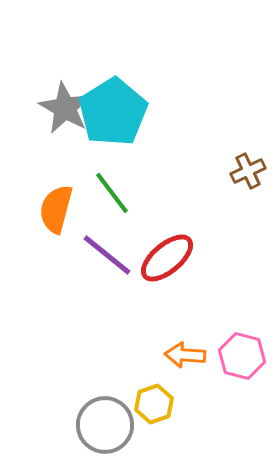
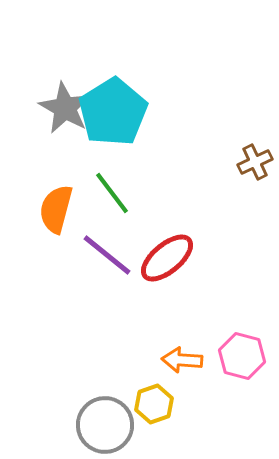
brown cross: moved 7 px right, 9 px up
orange arrow: moved 3 px left, 5 px down
